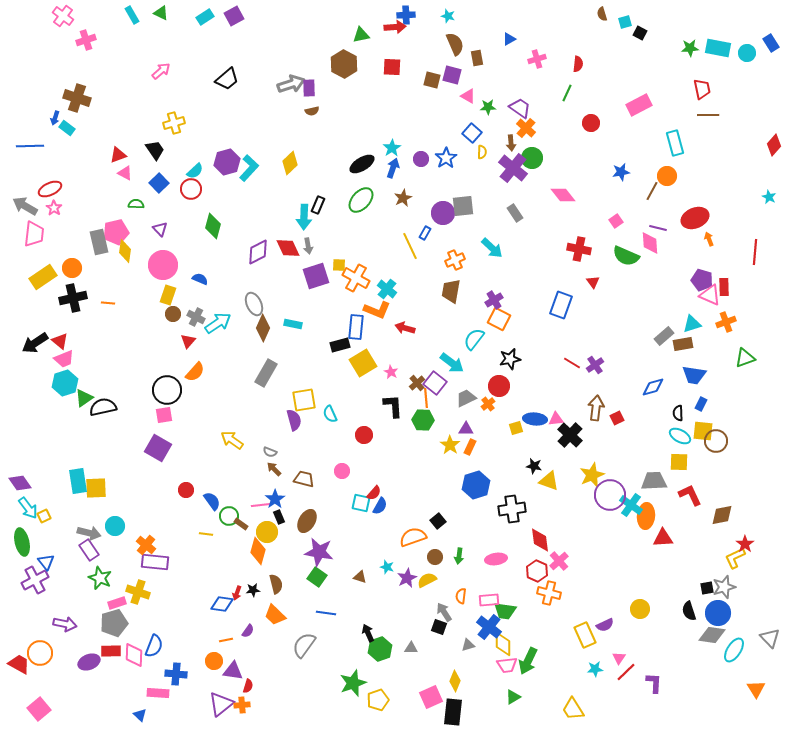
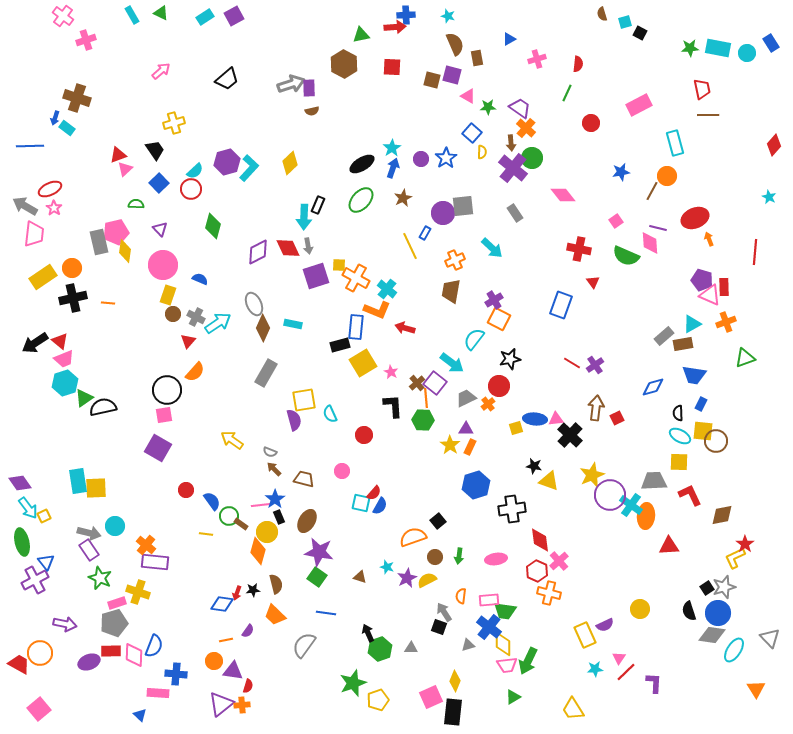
pink triangle at (125, 173): moved 4 px up; rotated 49 degrees clockwise
cyan triangle at (692, 324): rotated 12 degrees counterclockwise
red triangle at (663, 538): moved 6 px right, 8 px down
black square at (707, 588): rotated 24 degrees counterclockwise
